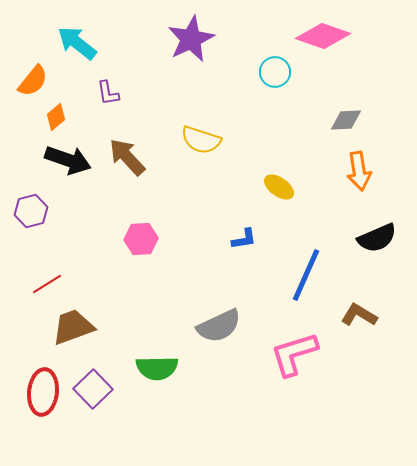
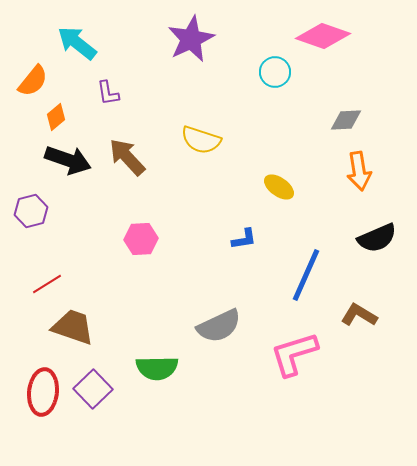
brown trapezoid: rotated 39 degrees clockwise
